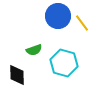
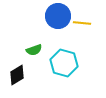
yellow line: rotated 48 degrees counterclockwise
black diamond: rotated 60 degrees clockwise
